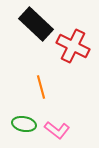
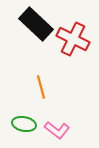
red cross: moved 7 px up
